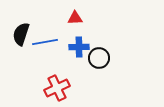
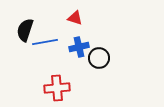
red triangle: rotated 21 degrees clockwise
black semicircle: moved 4 px right, 4 px up
blue cross: rotated 12 degrees counterclockwise
red cross: rotated 20 degrees clockwise
